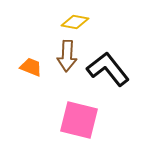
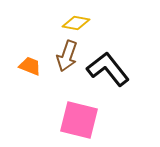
yellow diamond: moved 1 px right, 1 px down
brown arrow: rotated 16 degrees clockwise
orange trapezoid: moved 1 px left, 1 px up
